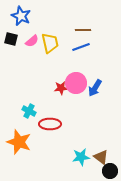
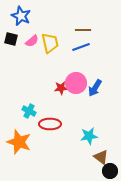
cyan star: moved 8 px right, 21 px up
